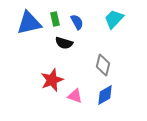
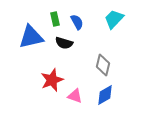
blue triangle: moved 2 px right, 14 px down
